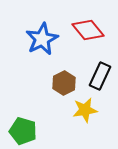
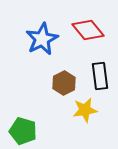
black rectangle: rotated 32 degrees counterclockwise
